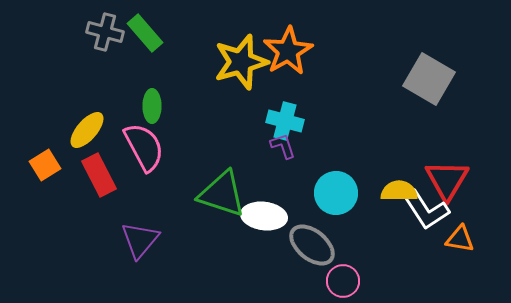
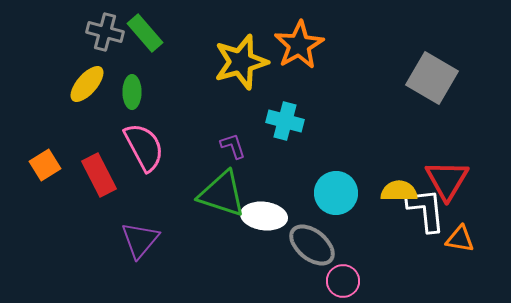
orange star: moved 11 px right, 6 px up
gray square: moved 3 px right, 1 px up
green ellipse: moved 20 px left, 14 px up
yellow ellipse: moved 46 px up
purple L-shape: moved 50 px left
white L-shape: rotated 153 degrees counterclockwise
